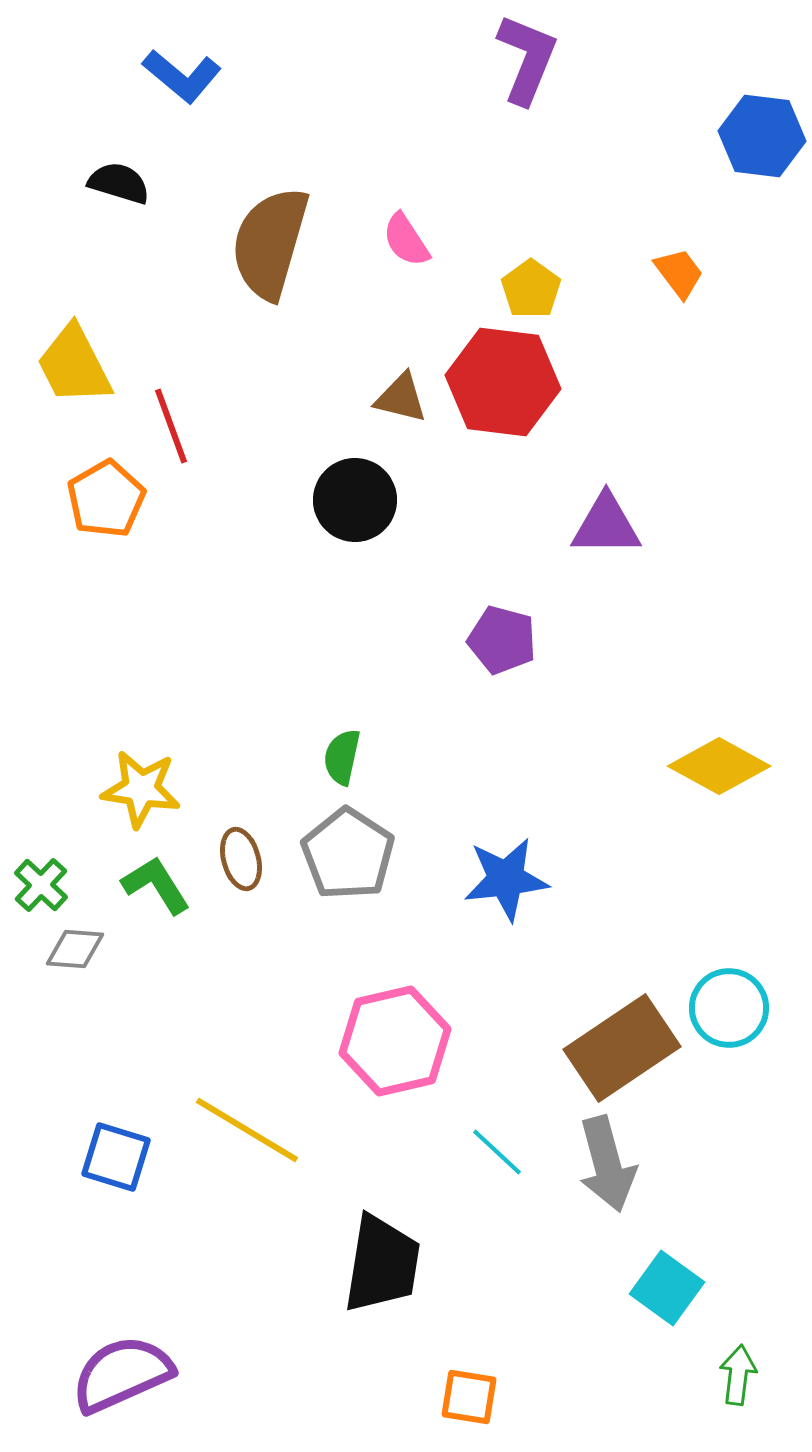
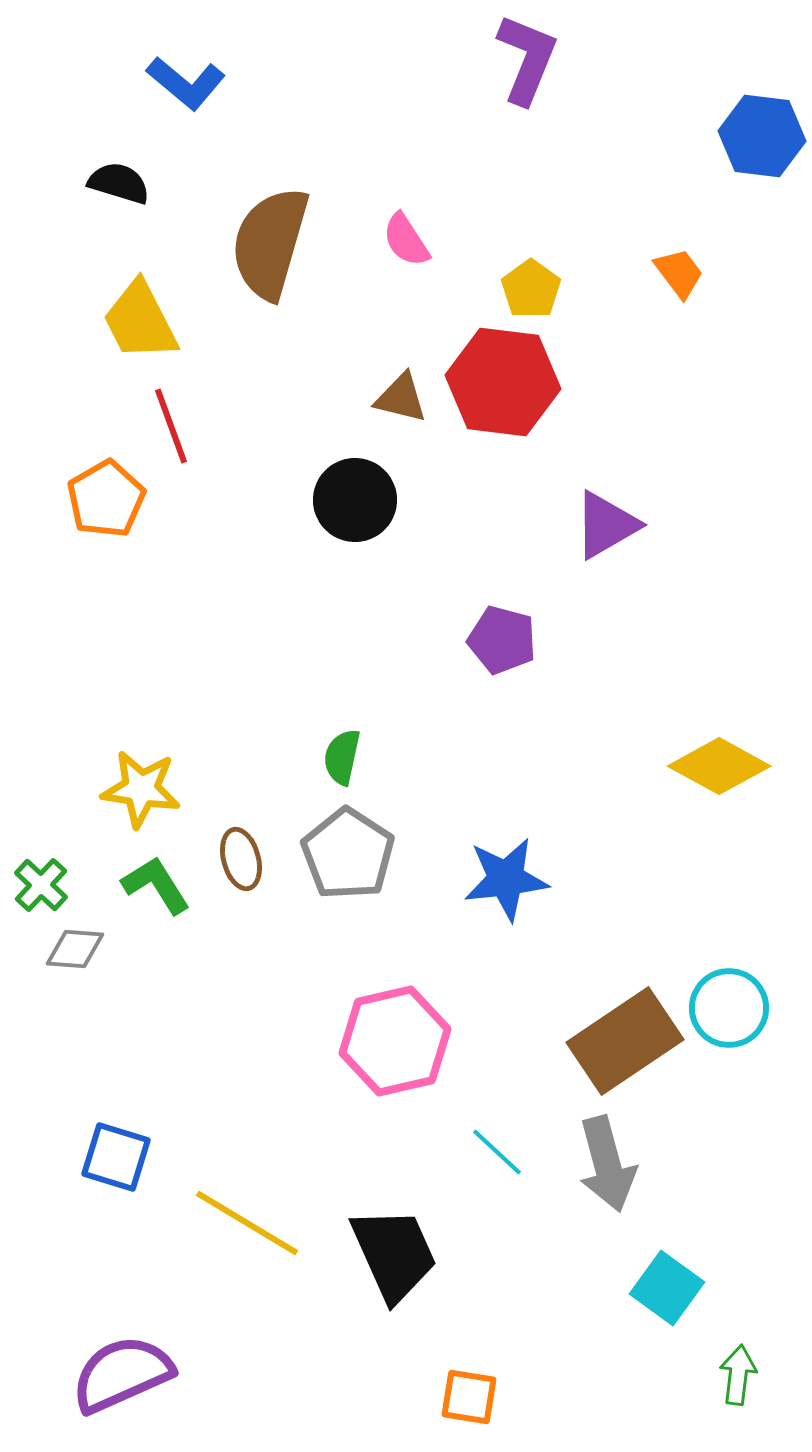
blue L-shape: moved 4 px right, 7 px down
yellow trapezoid: moved 66 px right, 44 px up
purple triangle: rotated 30 degrees counterclockwise
brown rectangle: moved 3 px right, 7 px up
yellow line: moved 93 px down
black trapezoid: moved 12 px right, 10 px up; rotated 33 degrees counterclockwise
